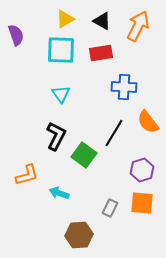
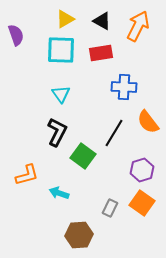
black L-shape: moved 1 px right, 4 px up
green square: moved 1 px left, 1 px down
orange square: rotated 30 degrees clockwise
